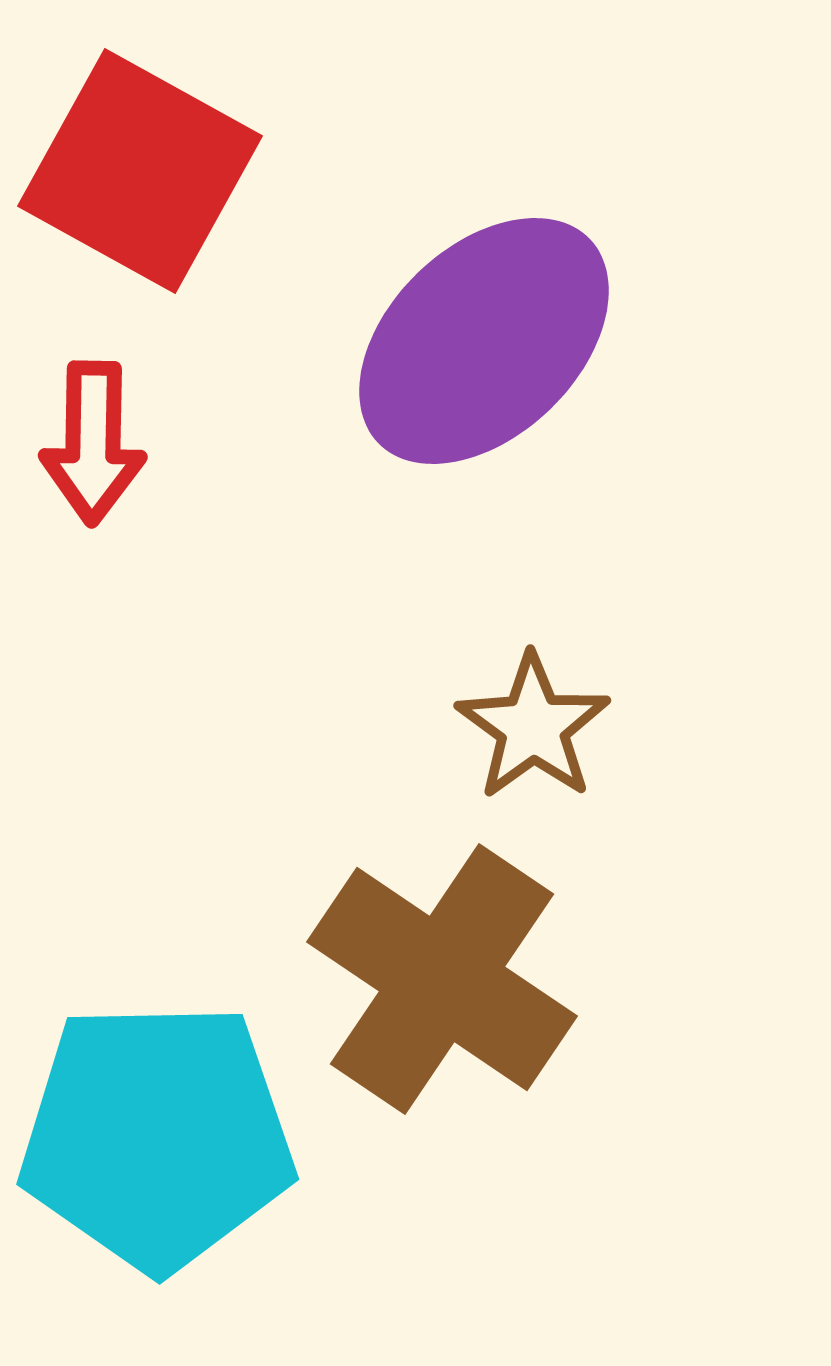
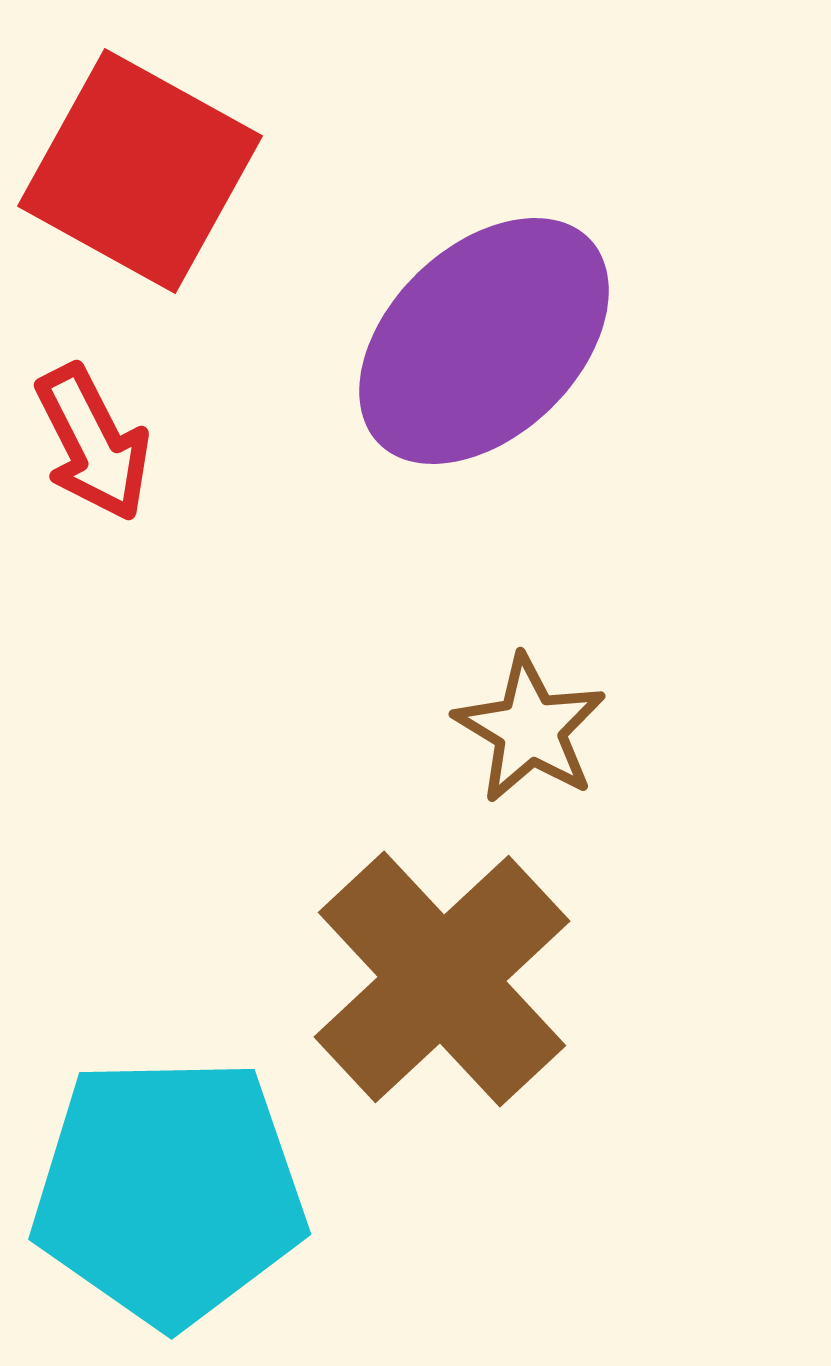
red arrow: rotated 28 degrees counterclockwise
brown star: moved 3 px left, 2 px down; rotated 5 degrees counterclockwise
brown cross: rotated 13 degrees clockwise
cyan pentagon: moved 12 px right, 55 px down
